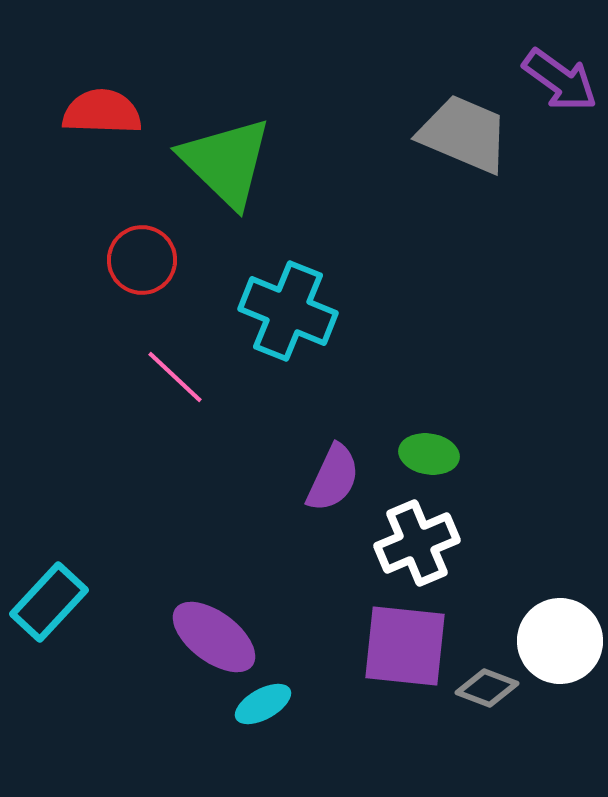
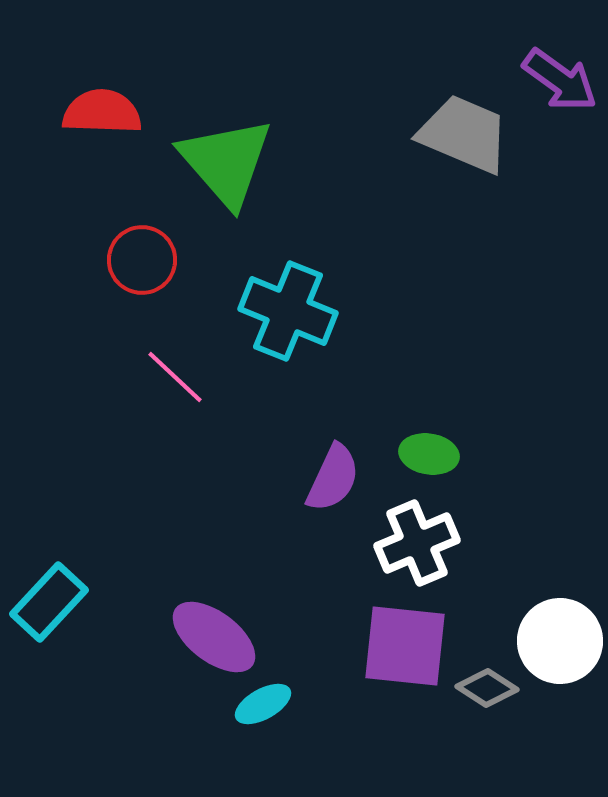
green triangle: rotated 5 degrees clockwise
gray diamond: rotated 12 degrees clockwise
